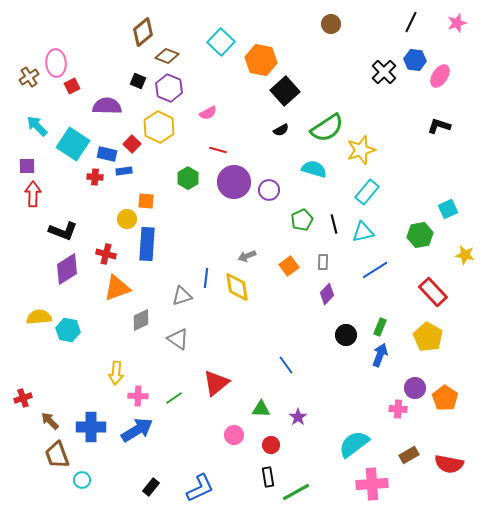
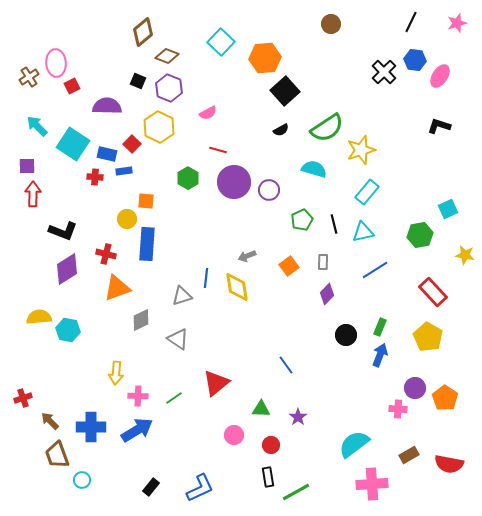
orange hexagon at (261, 60): moved 4 px right, 2 px up; rotated 16 degrees counterclockwise
